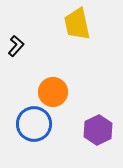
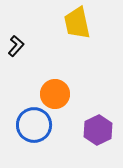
yellow trapezoid: moved 1 px up
orange circle: moved 2 px right, 2 px down
blue circle: moved 1 px down
